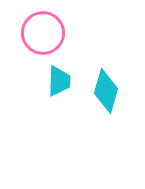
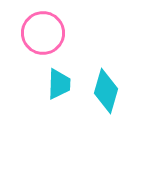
cyan trapezoid: moved 3 px down
